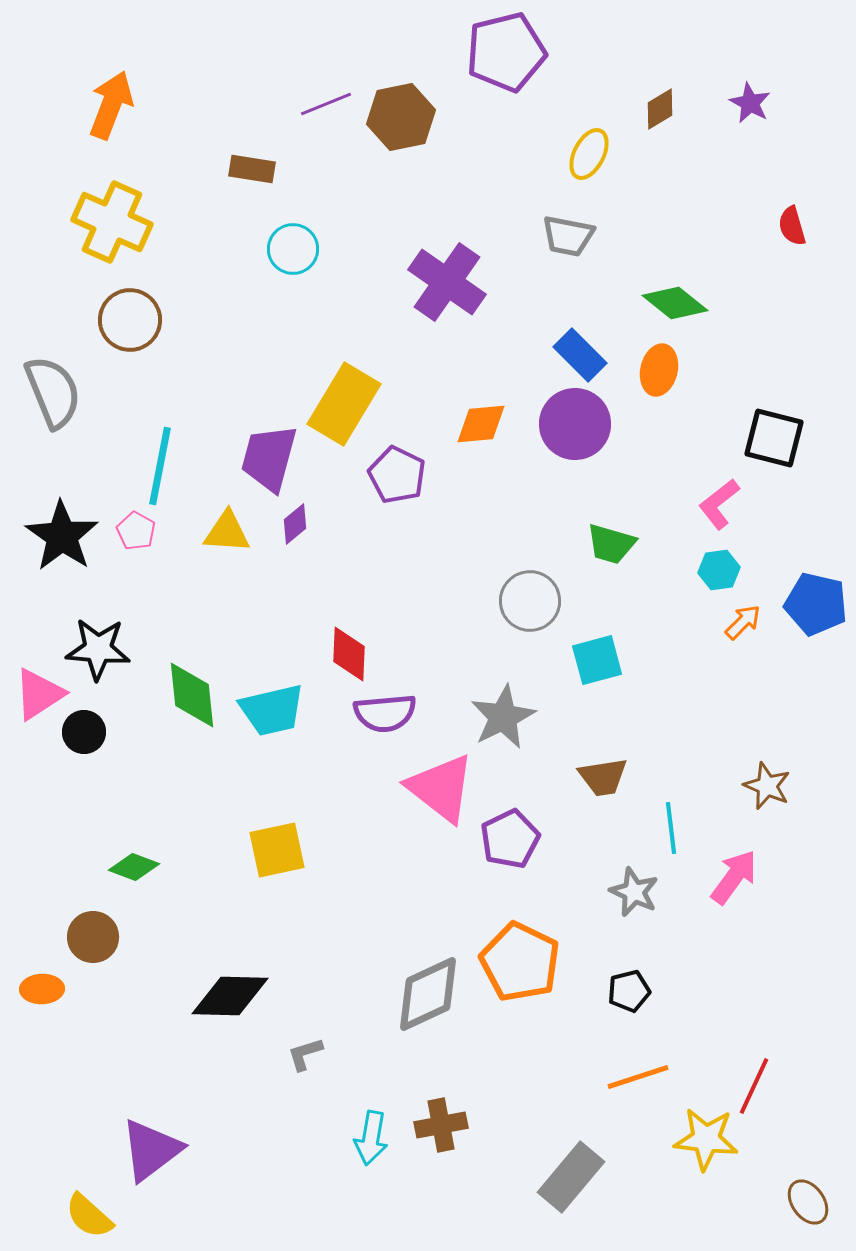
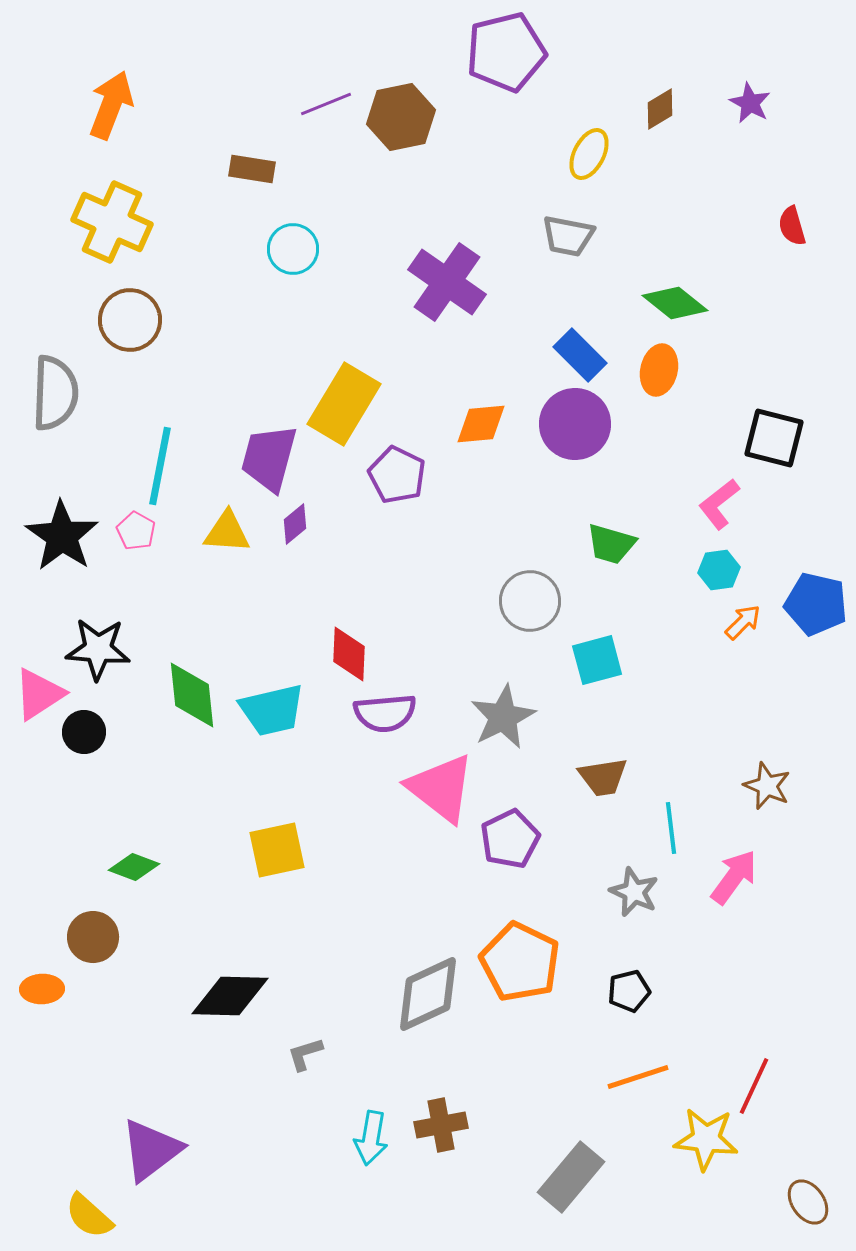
gray semicircle at (53, 392): moved 2 px right, 1 px down; rotated 24 degrees clockwise
